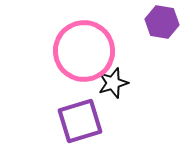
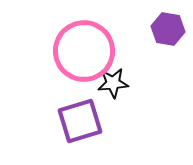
purple hexagon: moved 6 px right, 7 px down
black star: rotated 12 degrees clockwise
